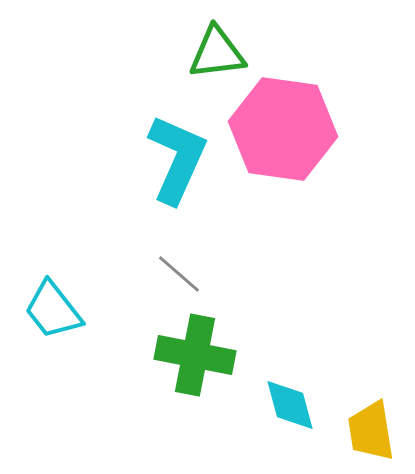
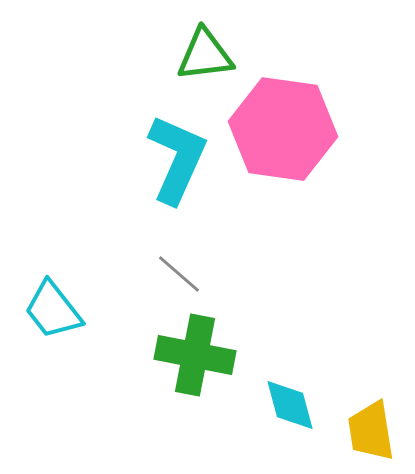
green triangle: moved 12 px left, 2 px down
